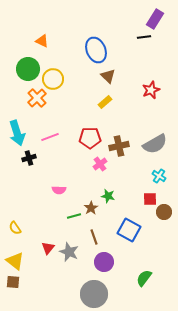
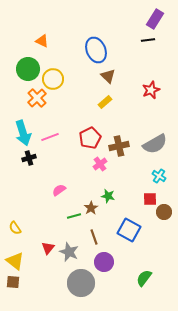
black line: moved 4 px right, 3 px down
cyan arrow: moved 6 px right
red pentagon: rotated 25 degrees counterclockwise
pink semicircle: rotated 144 degrees clockwise
gray circle: moved 13 px left, 11 px up
